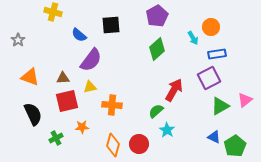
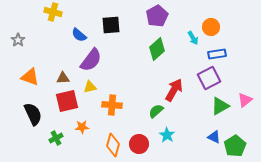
cyan star: moved 5 px down
